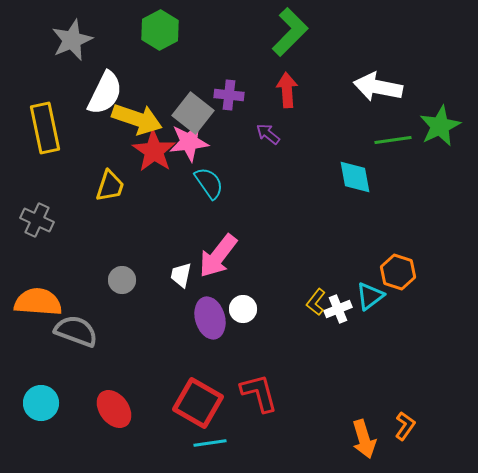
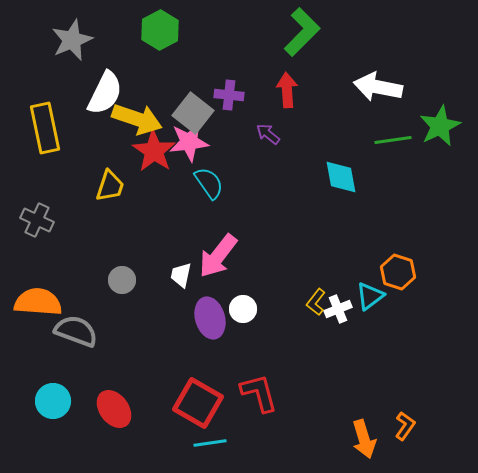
green L-shape: moved 12 px right
cyan diamond: moved 14 px left
cyan circle: moved 12 px right, 2 px up
